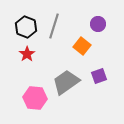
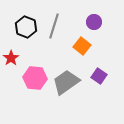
purple circle: moved 4 px left, 2 px up
red star: moved 16 px left, 4 px down
purple square: rotated 35 degrees counterclockwise
pink hexagon: moved 20 px up
